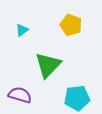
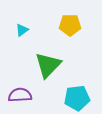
yellow pentagon: moved 1 px left; rotated 20 degrees counterclockwise
purple semicircle: rotated 20 degrees counterclockwise
